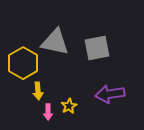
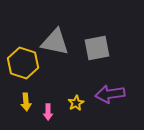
yellow hexagon: rotated 12 degrees counterclockwise
yellow arrow: moved 12 px left, 11 px down
yellow star: moved 7 px right, 3 px up
